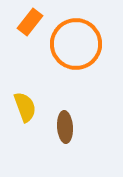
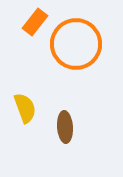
orange rectangle: moved 5 px right
yellow semicircle: moved 1 px down
